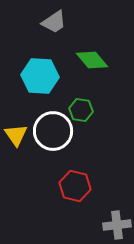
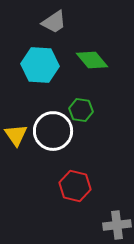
cyan hexagon: moved 11 px up
